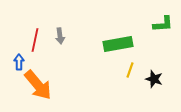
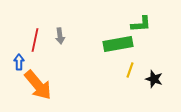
green L-shape: moved 22 px left
